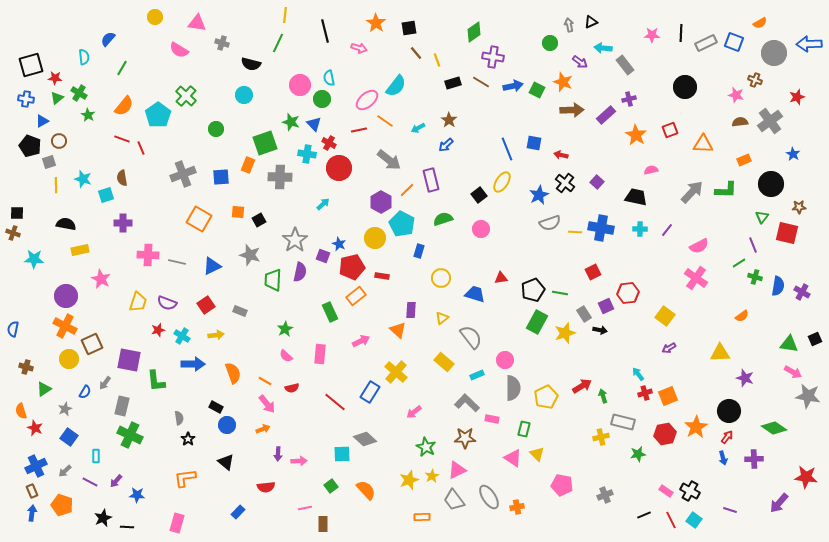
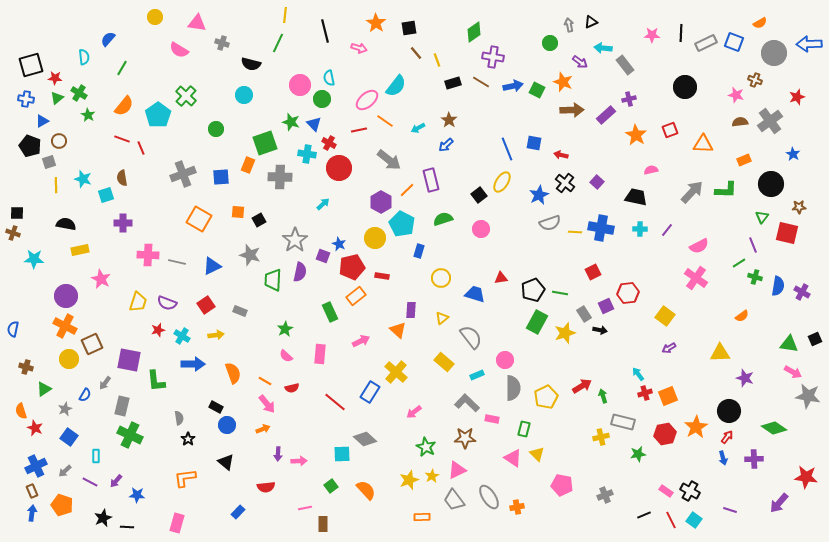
blue semicircle at (85, 392): moved 3 px down
